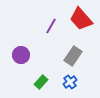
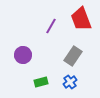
red trapezoid: rotated 20 degrees clockwise
purple circle: moved 2 px right
green rectangle: rotated 32 degrees clockwise
